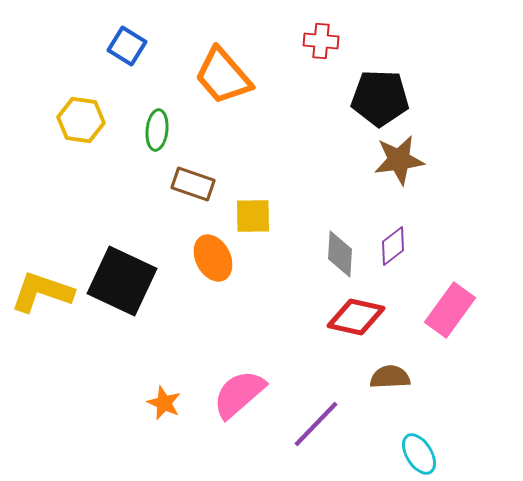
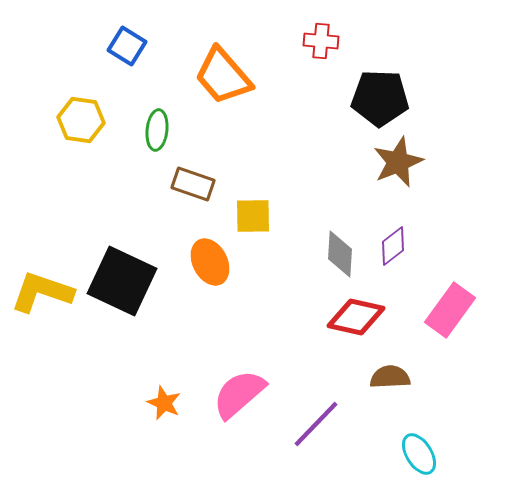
brown star: moved 1 px left, 2 px down; rotated 15 degrees counterclockwise
orange ellipse: moved 3 px left, 4 px down
